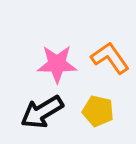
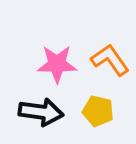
orange L-shape: moved 2 px down
black arrow: moved 1 px left; rotated 141 degrees counterclockwise
